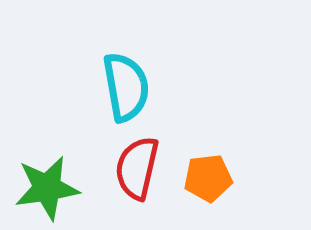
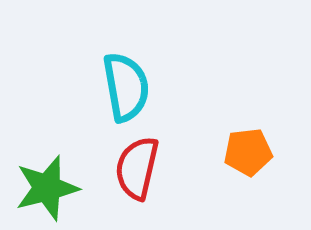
orange pentagon: moved 40 px right, 26 px up
green star: rotated 6 degrees counterclockwise
